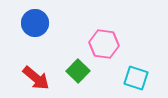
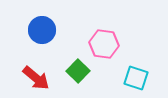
blue circle: moved 7 px right, 7 px down
